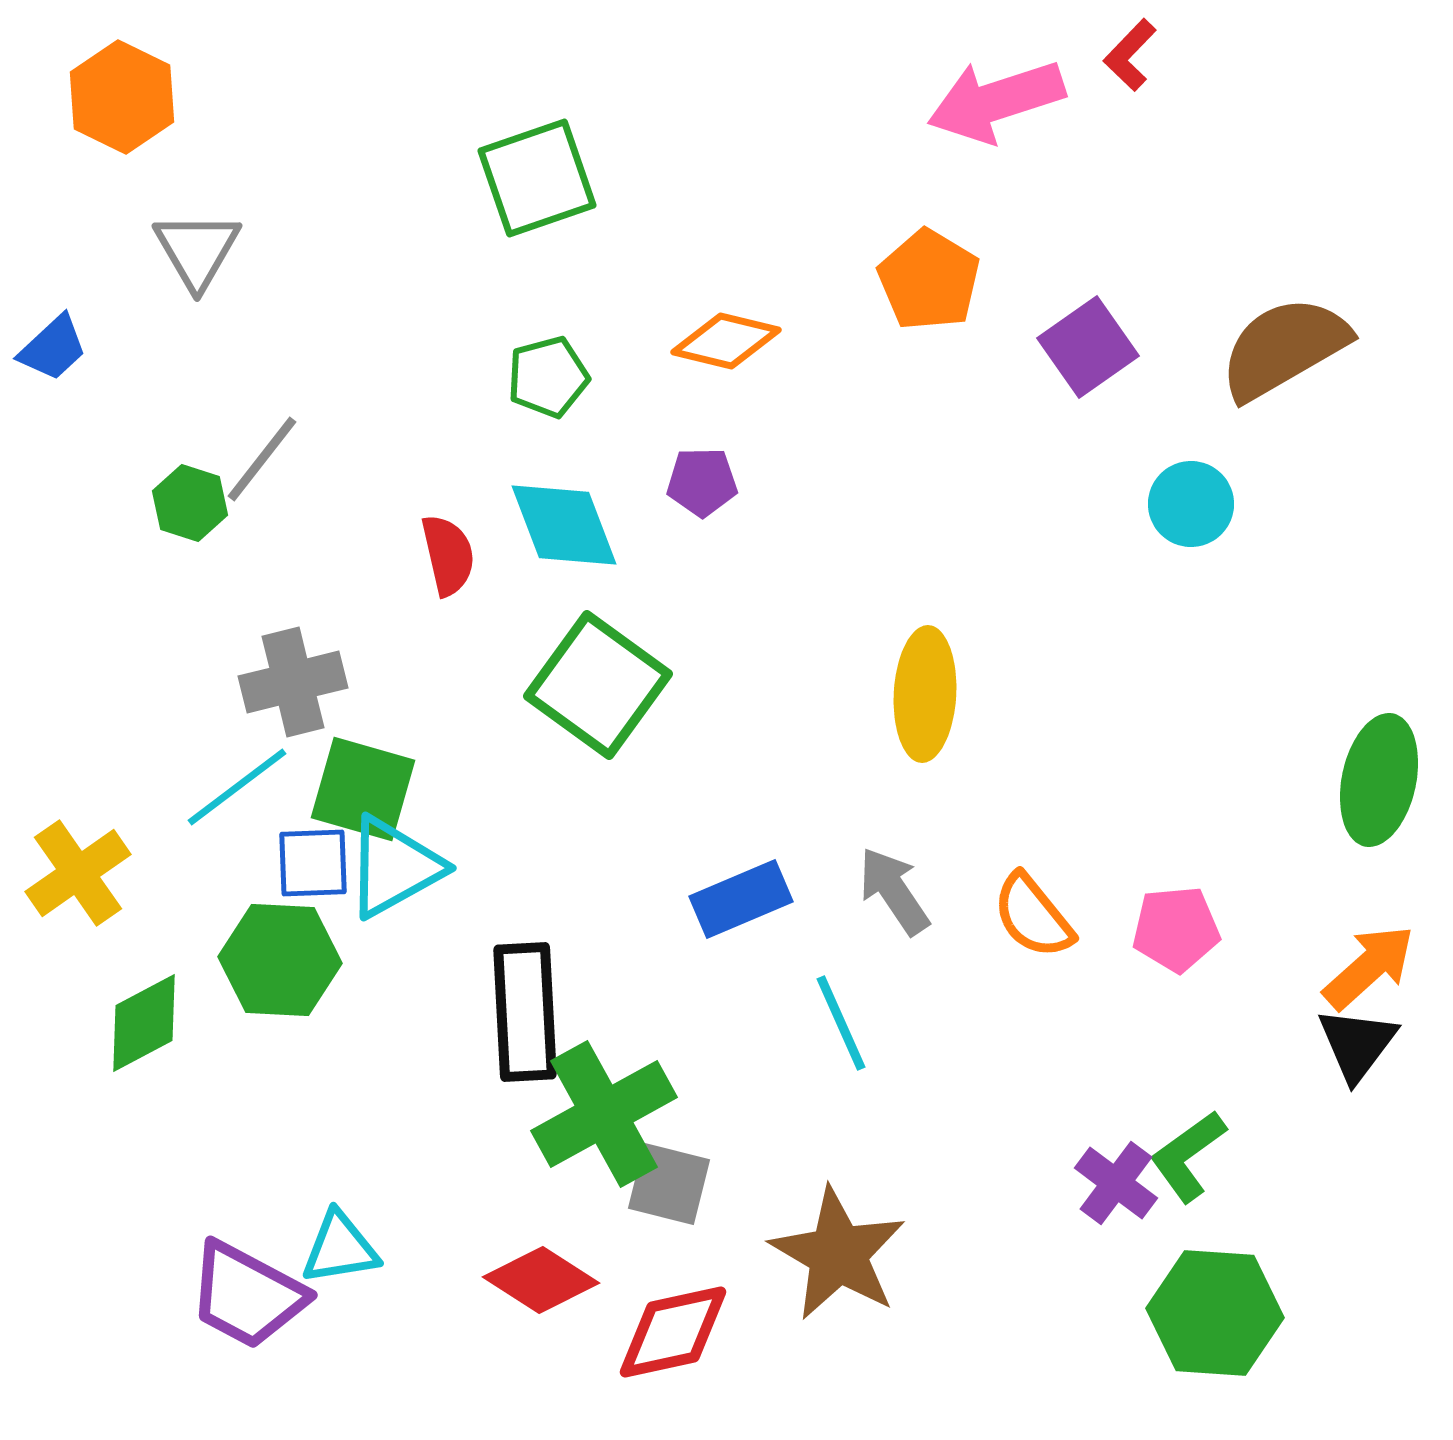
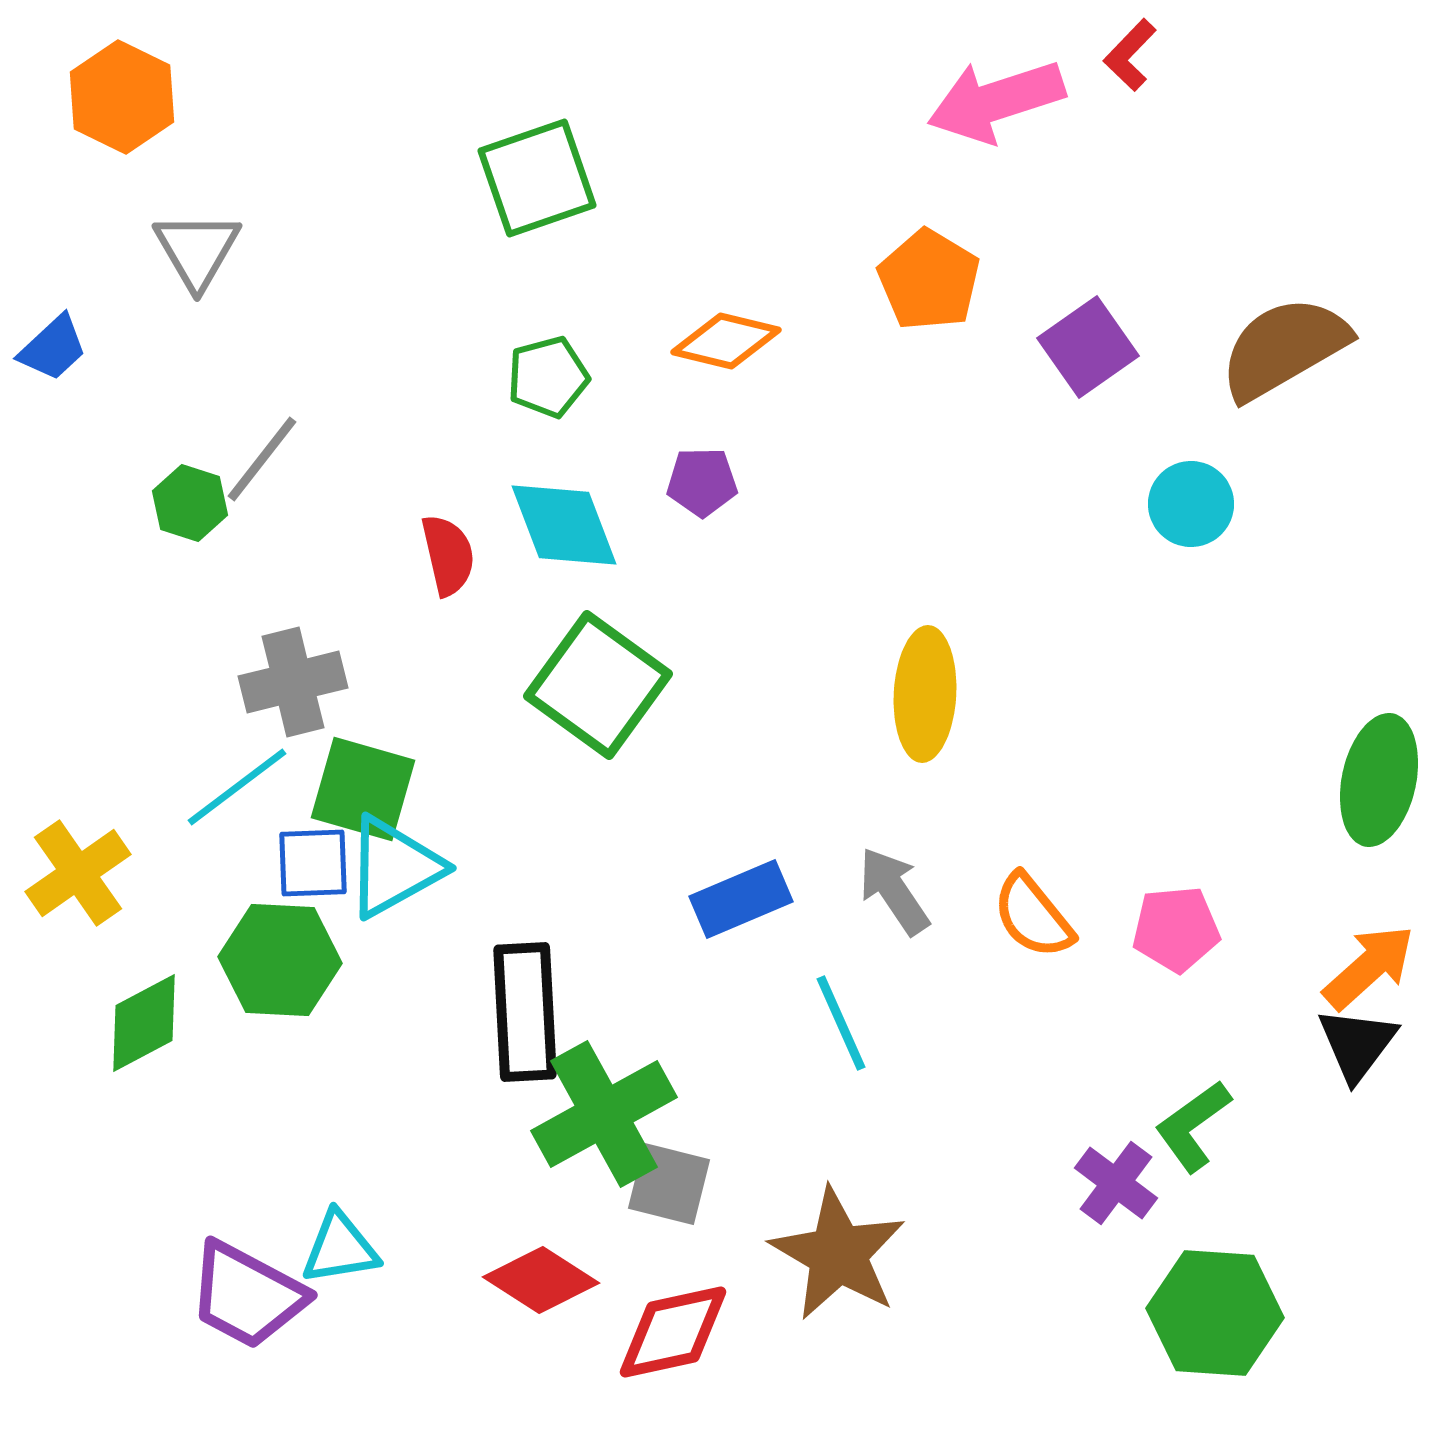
green L-shape at (1188, 1156): moved 5 px right, 30 px up
